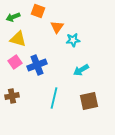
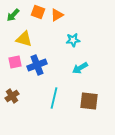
orange square: moved 1 px down
green arrow: moved 2 px up; rotated 24 degrees counterclockwise
orange triangle: moved 12 px up; rotated 24 degrees clockwise
yellow triangle: moved 6 px right
pink square: rotated 24 degrees clockwise
cyan arrow: moved 1 px left, 2 px up
brown cross: rotated 24 degrees counterclockwise
brown square: rotated 18 degrees clockwise
